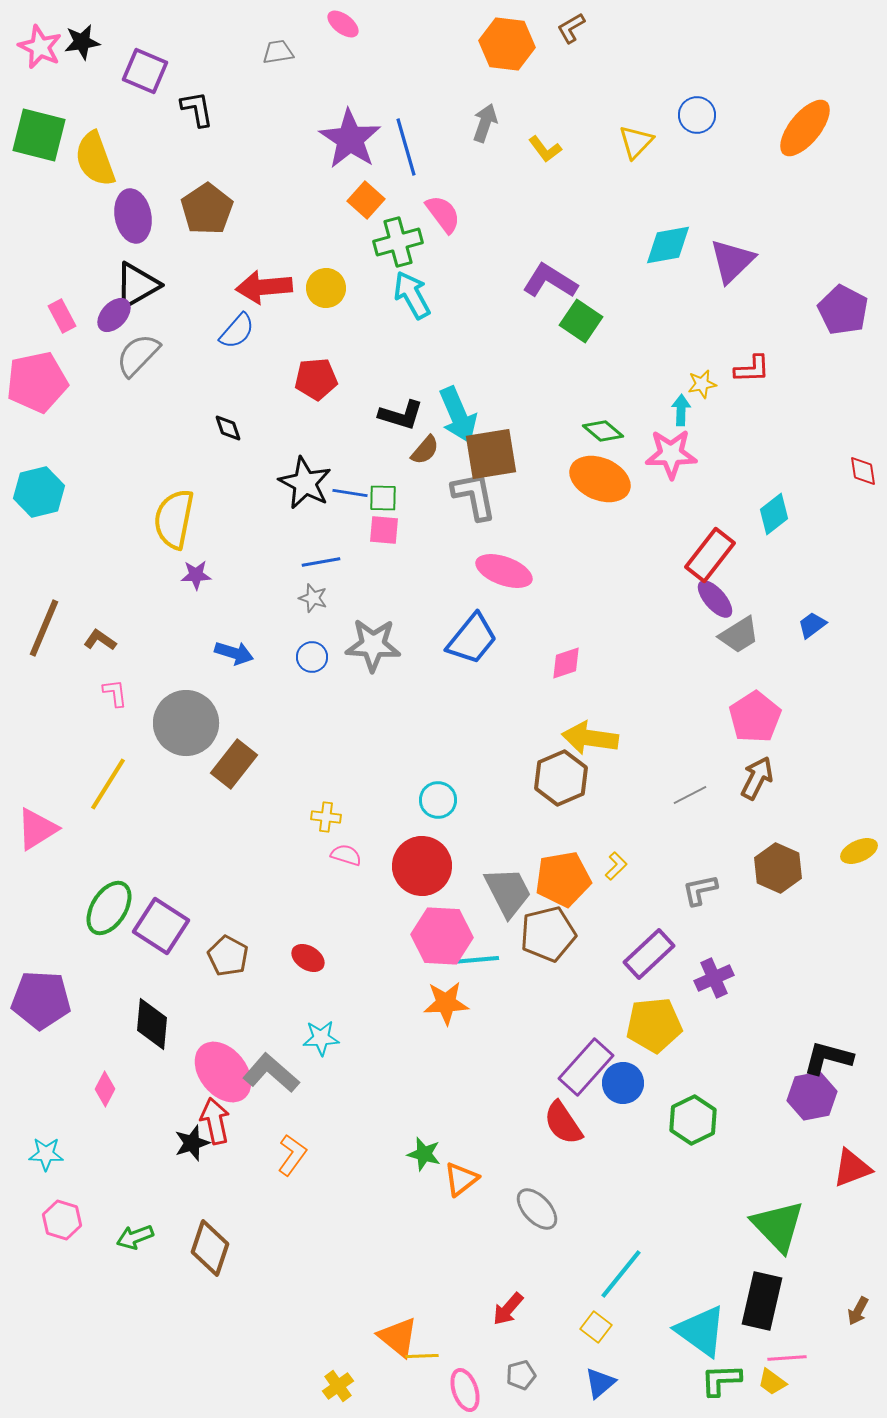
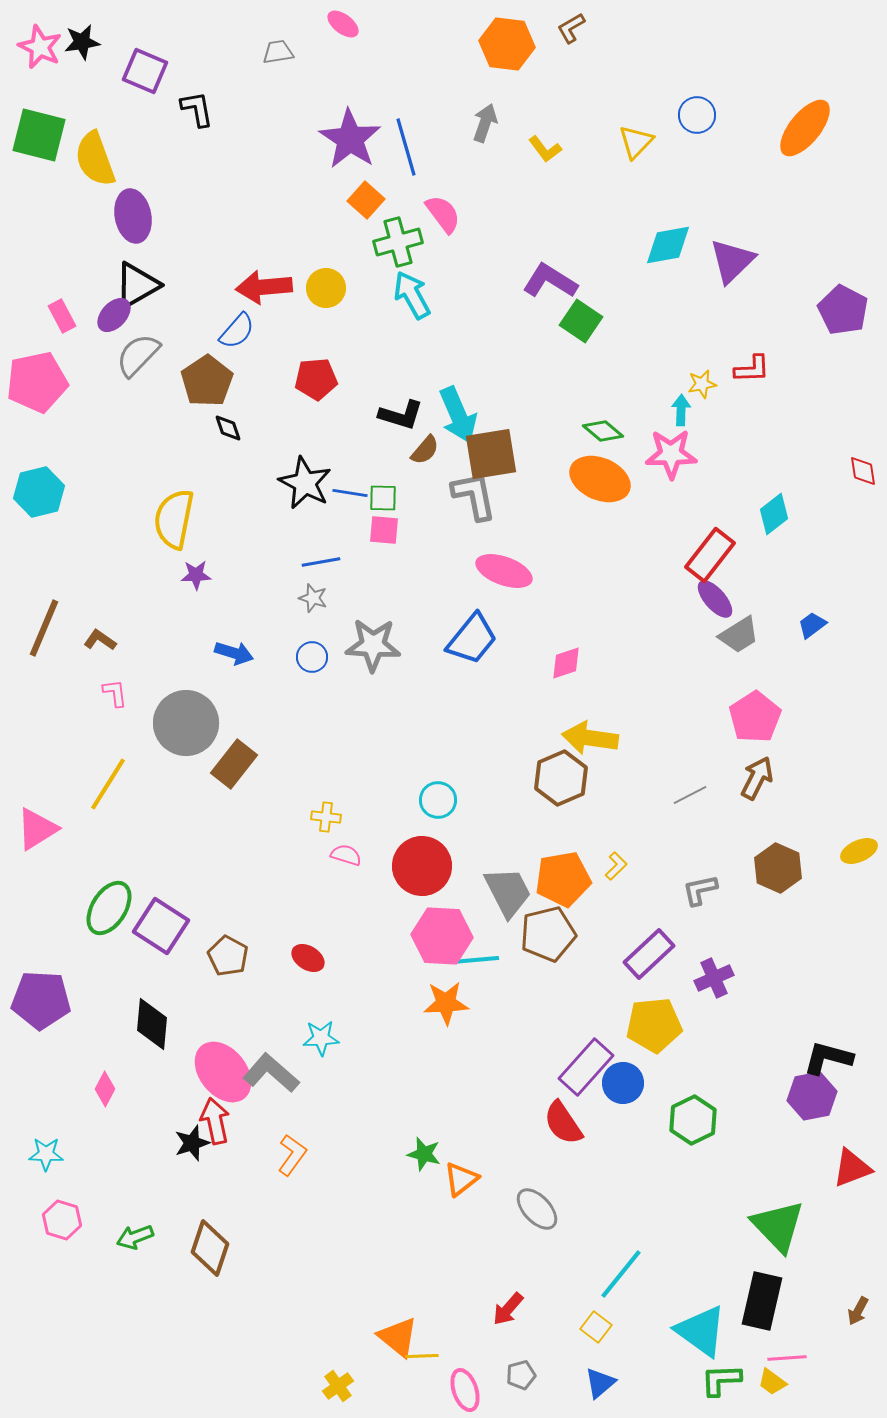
brown pentagon at (207, 209): moved 172 px down
